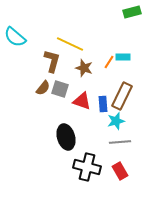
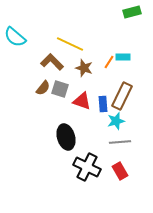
brown L-shape: moved 1 px down; rotated 60 degrees counterclockwise
black cross: rotated 12 degrees clockwise
